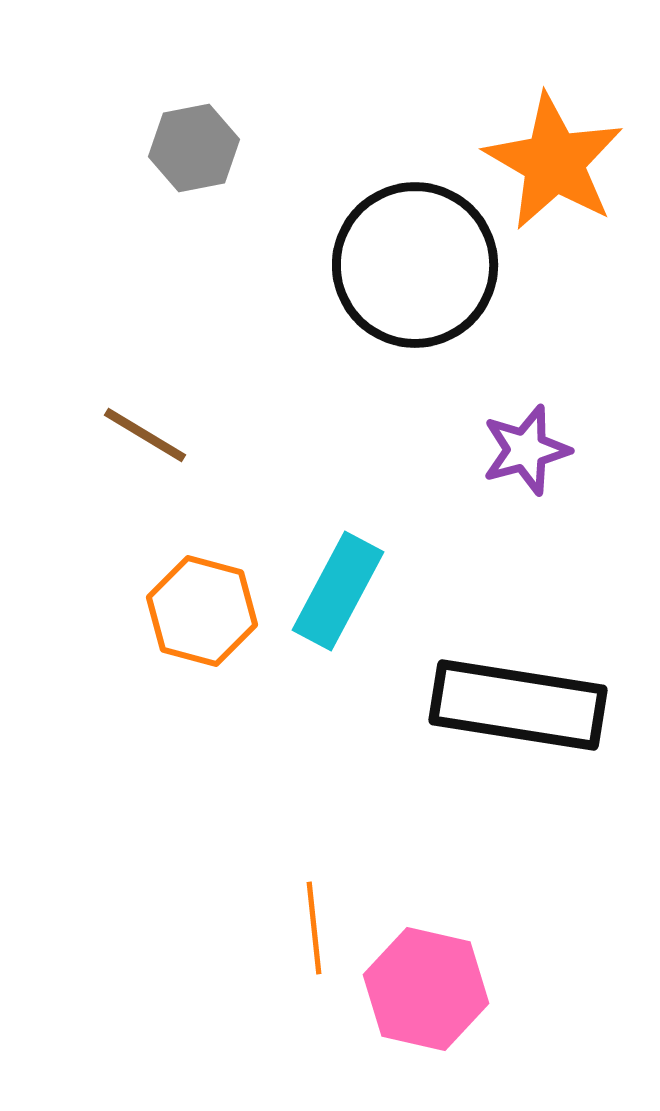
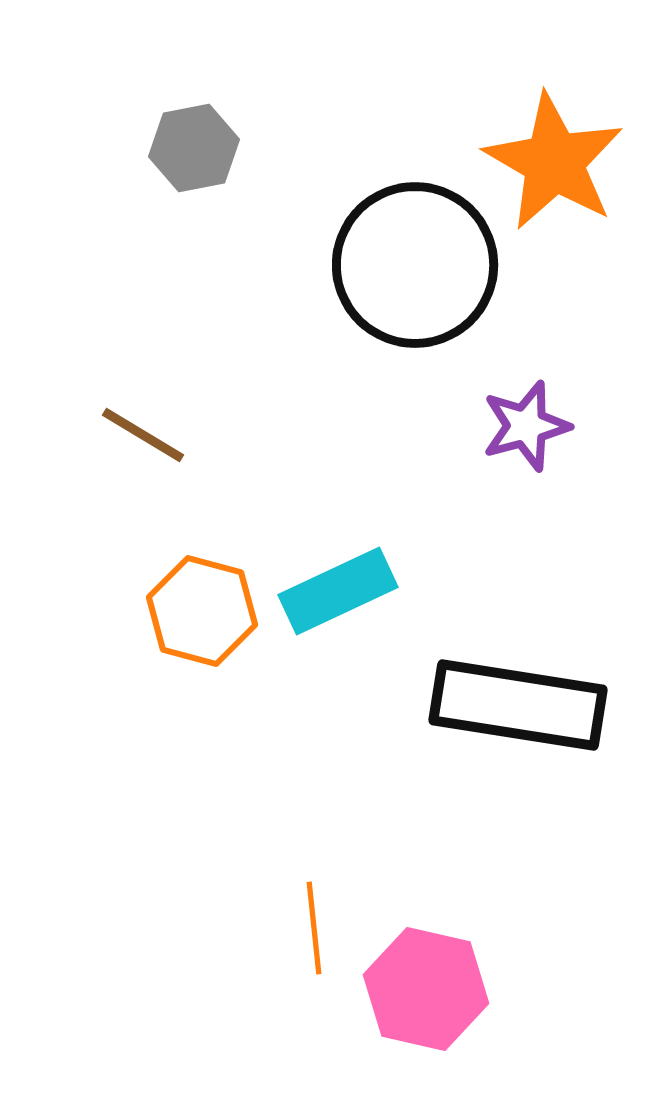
brown line: moved 2 px left
purple star: moved 24 px up
cyan rectangle: rotated 37 degrees clockwise
